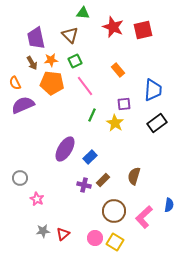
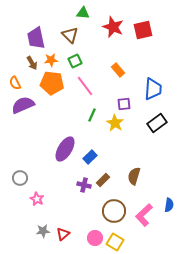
blue trapezoid: moved 1 px up
pink L-shape: moved 2 px up
